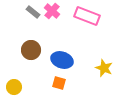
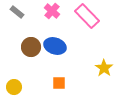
gray rectangle: moved 16 px left
pink rectangle: rotated 25 degrees clockwise
brown circle: moved 3 px up
blue ellipse: moved 7 px left, 14 px up
yellow star: rotated 12 degrees clockwise
orange square: rotated 16 degrees counterclockwise
